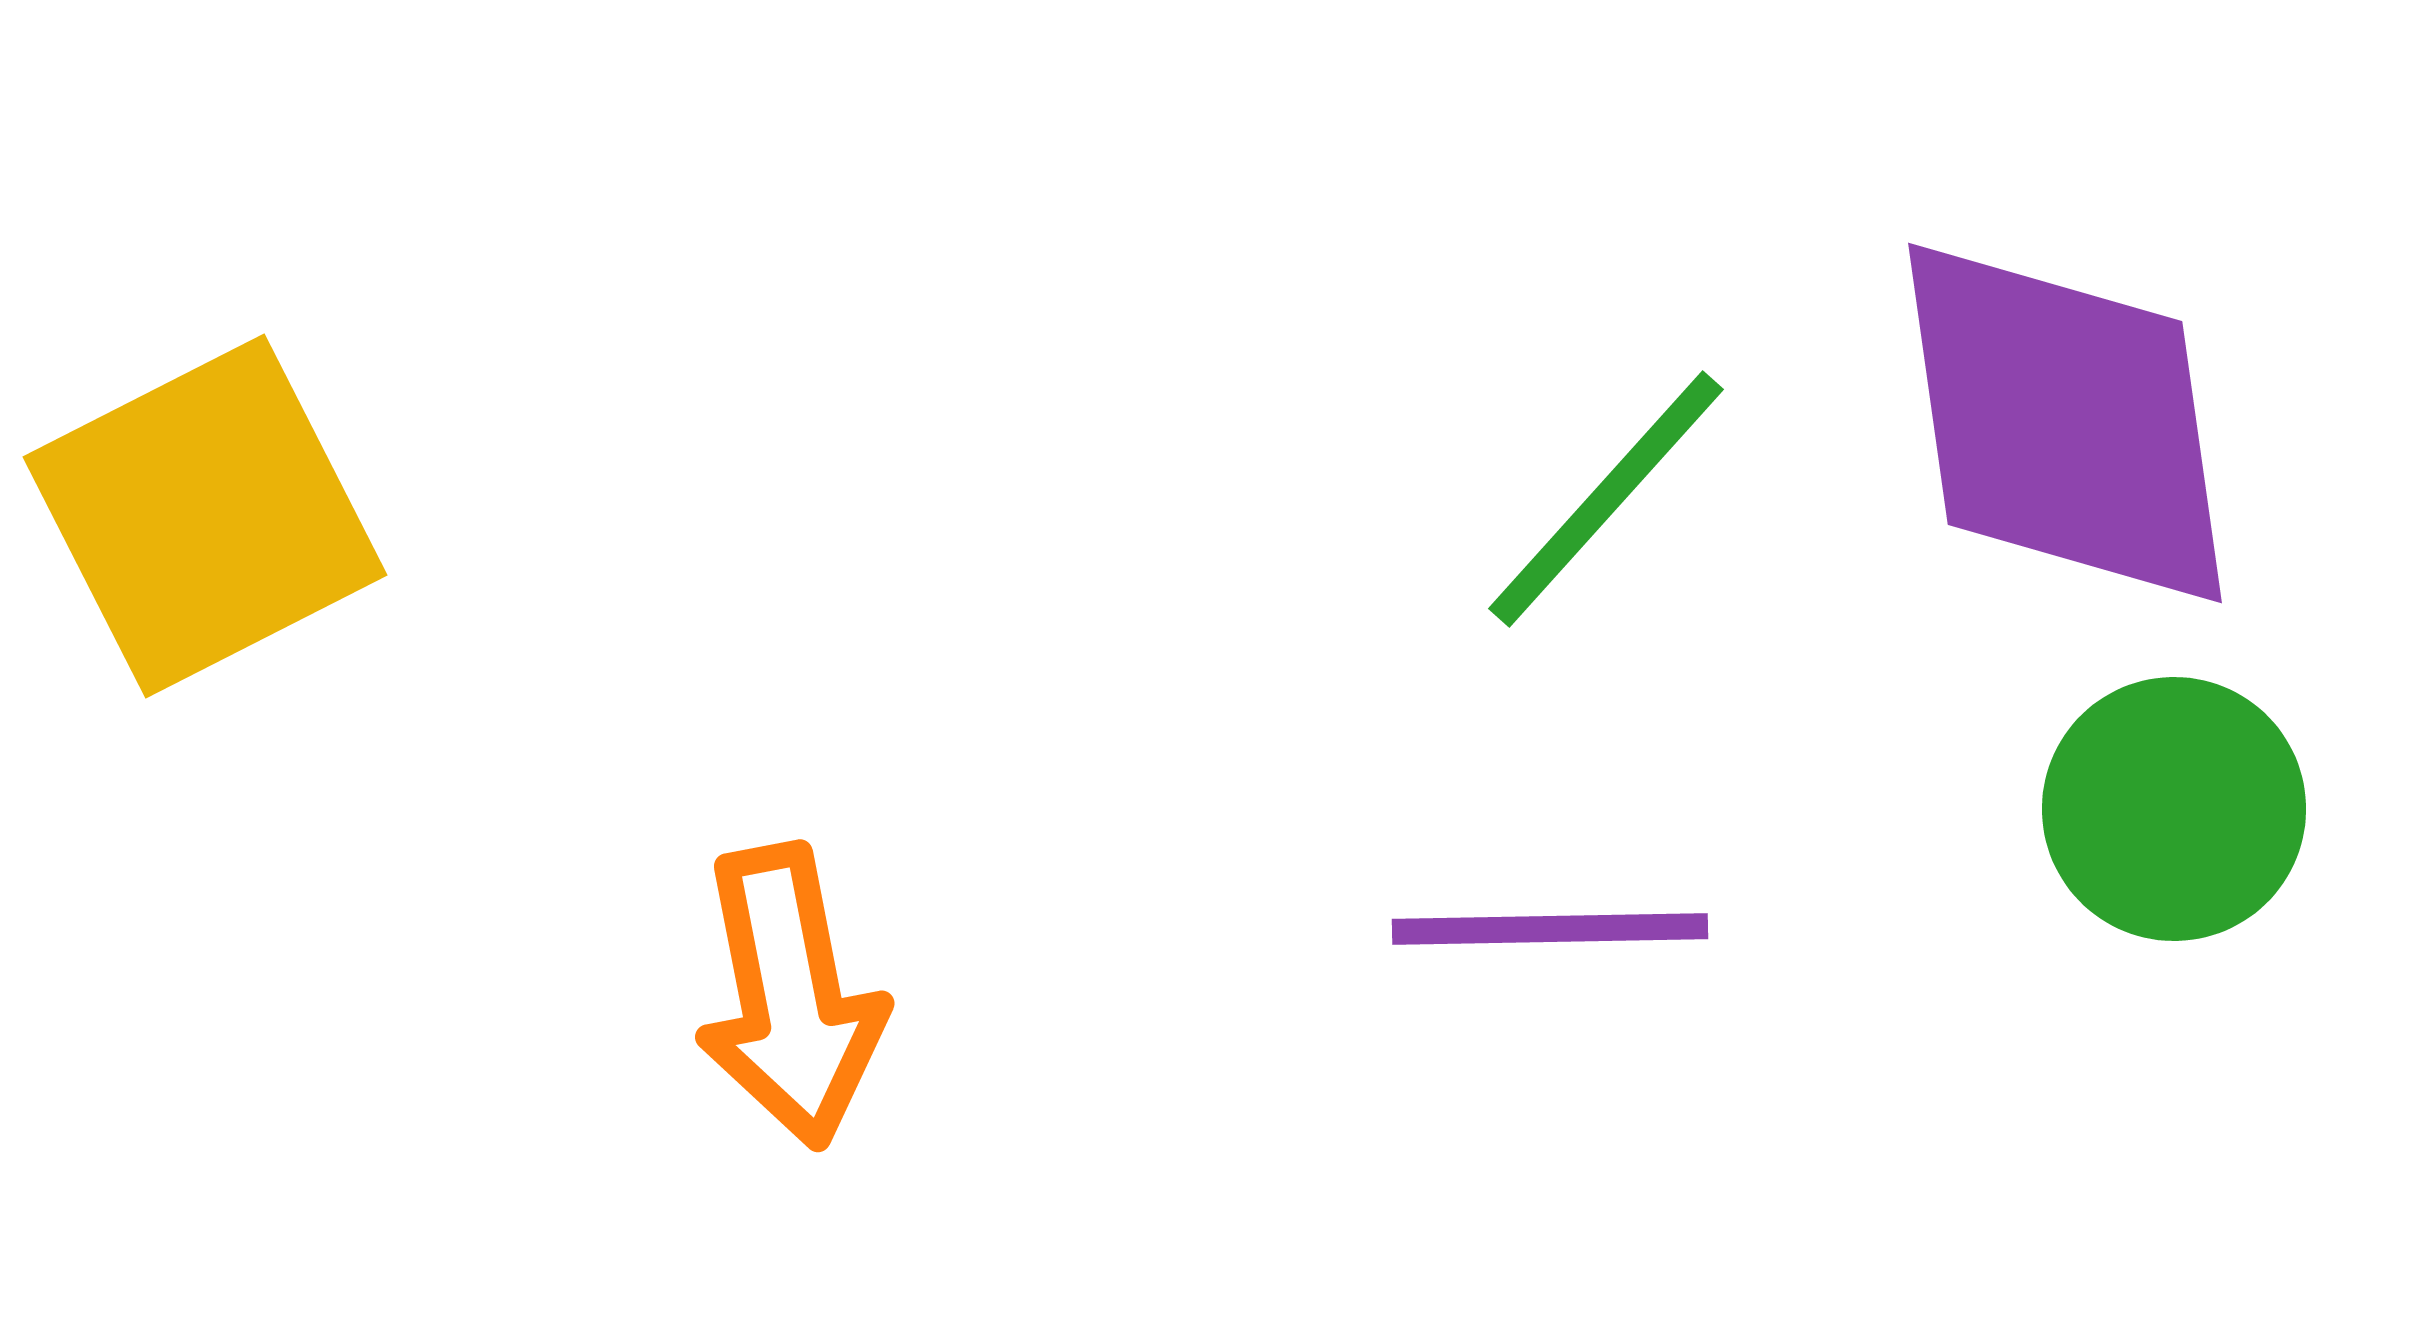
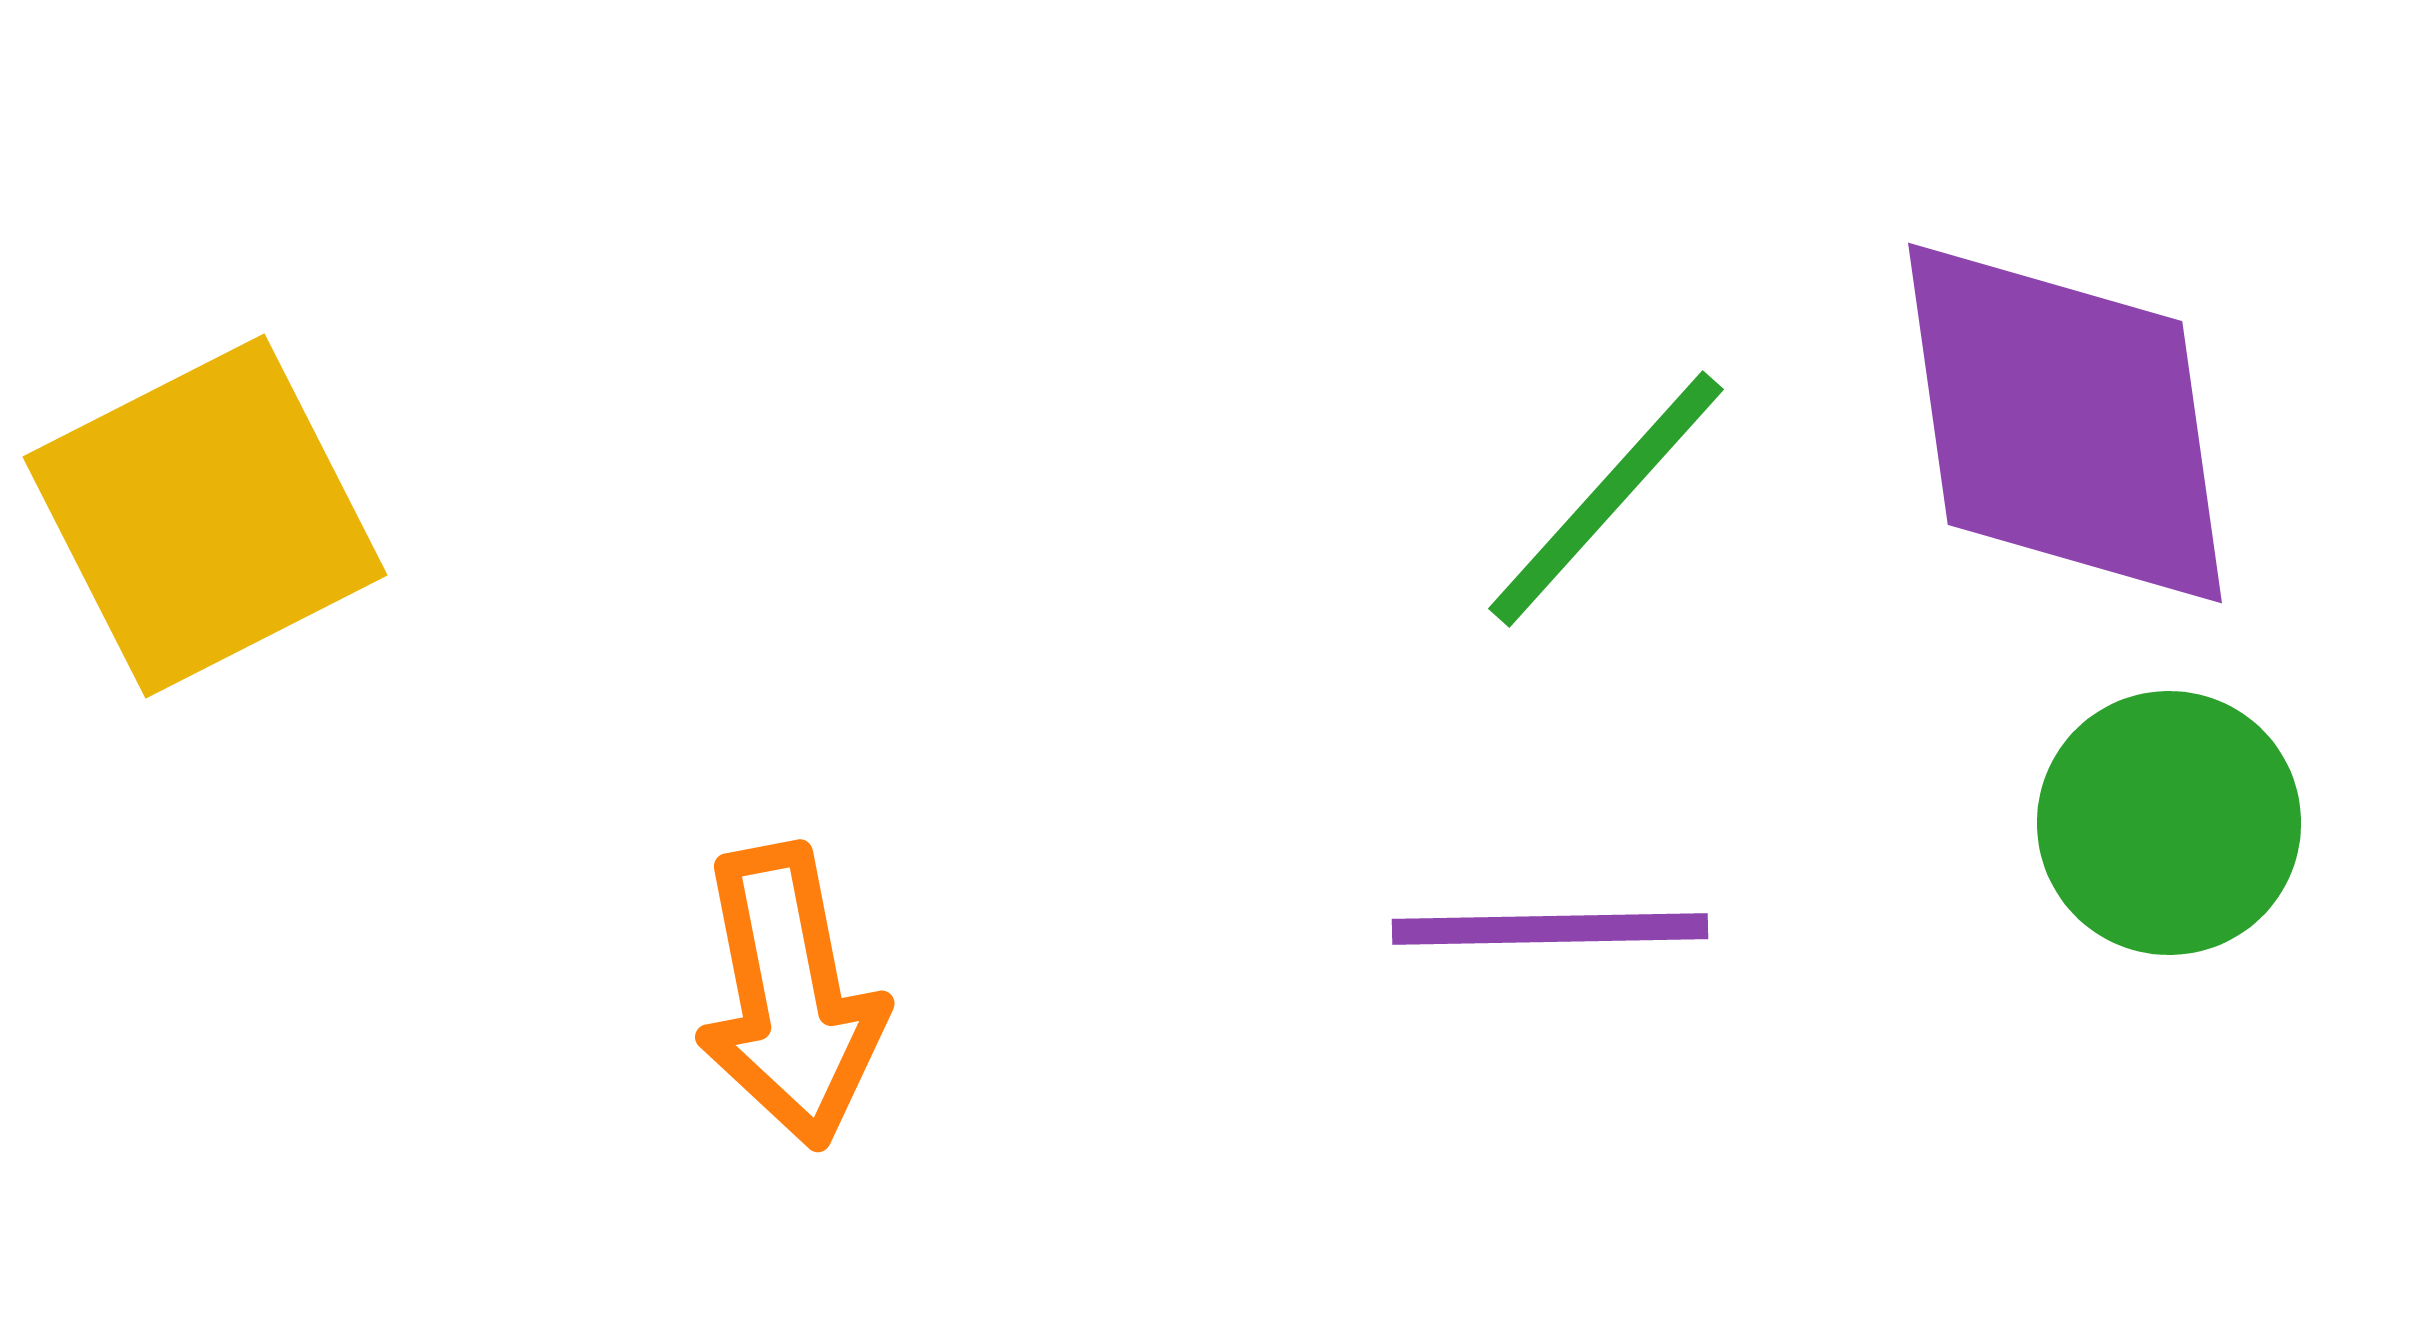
green circle: moved 5 px left, 14 px down
